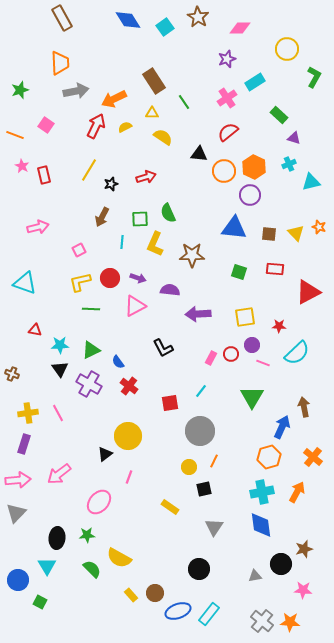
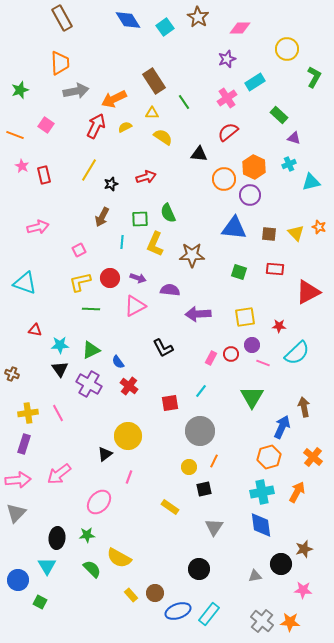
orange circle at (224, 171): moved 8 px down
